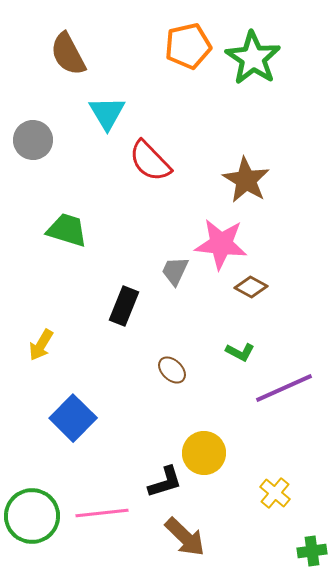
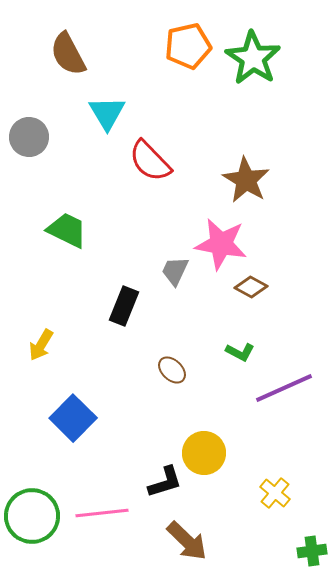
gray circle: moved 4 px left, 3 px up
green trapezoid: rotated 9 degrees clockwise
pink star: rotated 4 degrees clockwise
brown arrow: moved 2 px right, 4 px down
